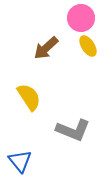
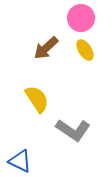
yellow ellipse: moved 3 px left, 4 px down
yellow semicircle: moved 8 px right, 2 px down
gray L-shape: rotated 12 degrees clockwise
blue triangle: rotated 25 degrees counterclockwise
